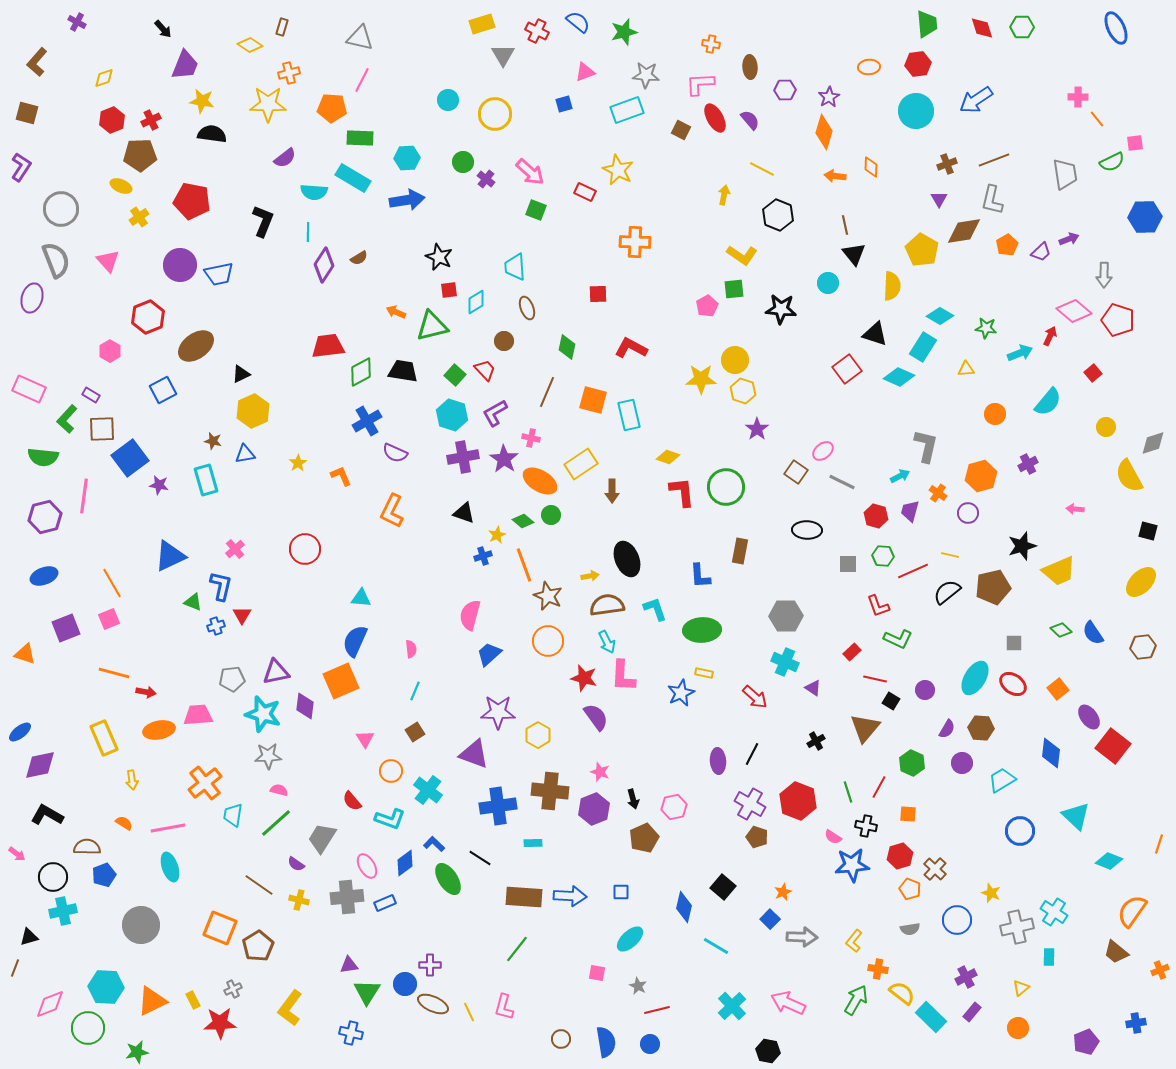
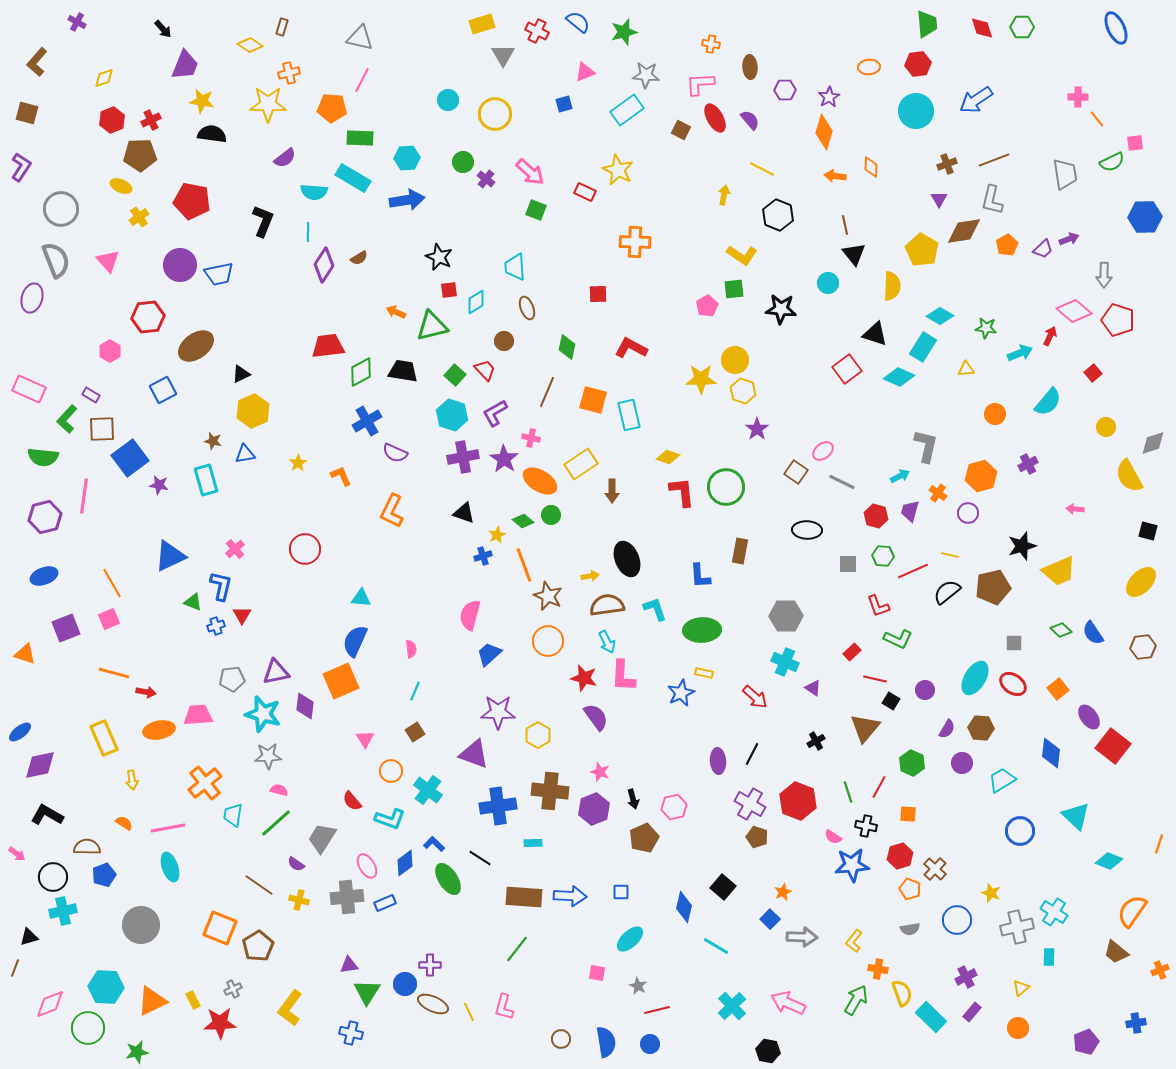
cyan rectangle at (627, 110): rotated 16 degrees counterclockwise
purple trapezoid at (1041, 252): moved 2 px right, 3 px up
red hexagon at (148, 317): rotated 16 degrees clockwise
yellow semicircle at (902, 993): rotated 32 degrees clockwise
